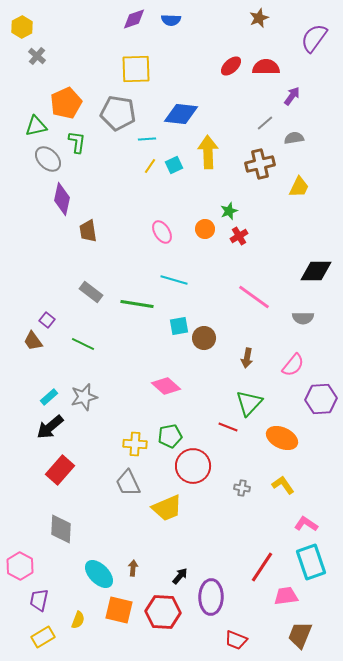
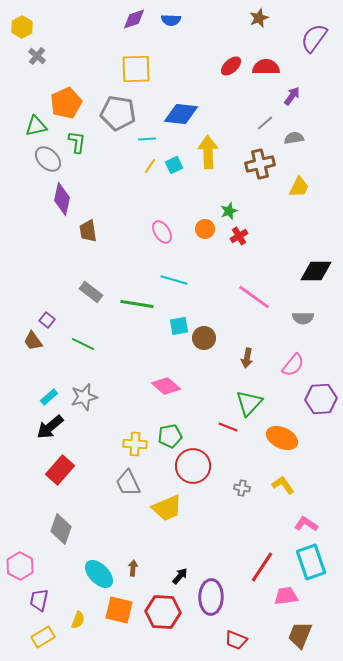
gray diamond at (61, 529): rotated 16 degrees clockwise
